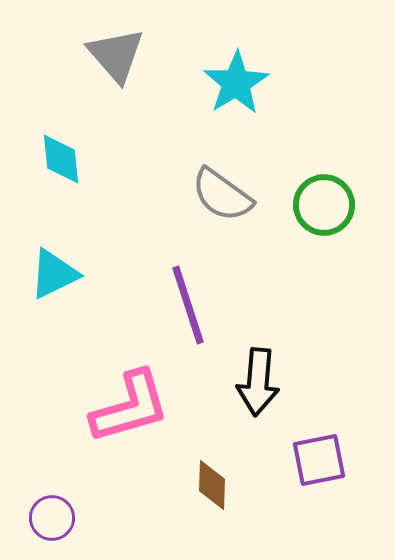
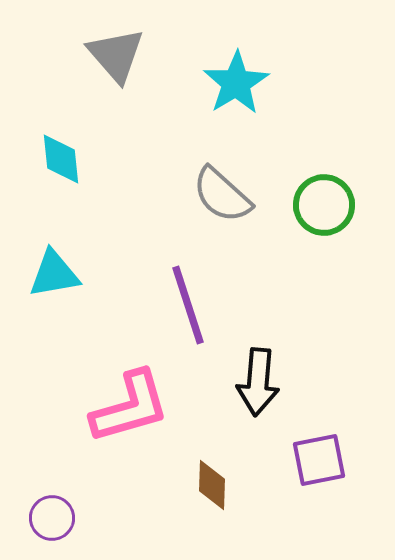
gray semicircle: rotated 6 degrees clockwise
cyan triangle: rotated 16 degrees clockwise
